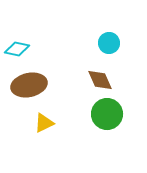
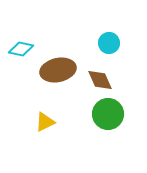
cyan diamond: moved 4 px right
brown ellipse: moved 29 px right, 15 px up
green circle: moved 1 px right
yellow triangle: moved 1 px right, 1 px up
